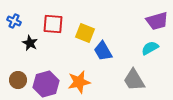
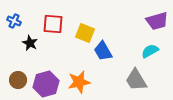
cyan semicircle: moved 3 px down
gray trapezoid: moved 2 px right
